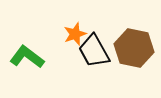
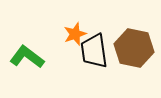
black trapezoid: rotated 21 degrees clockwise
